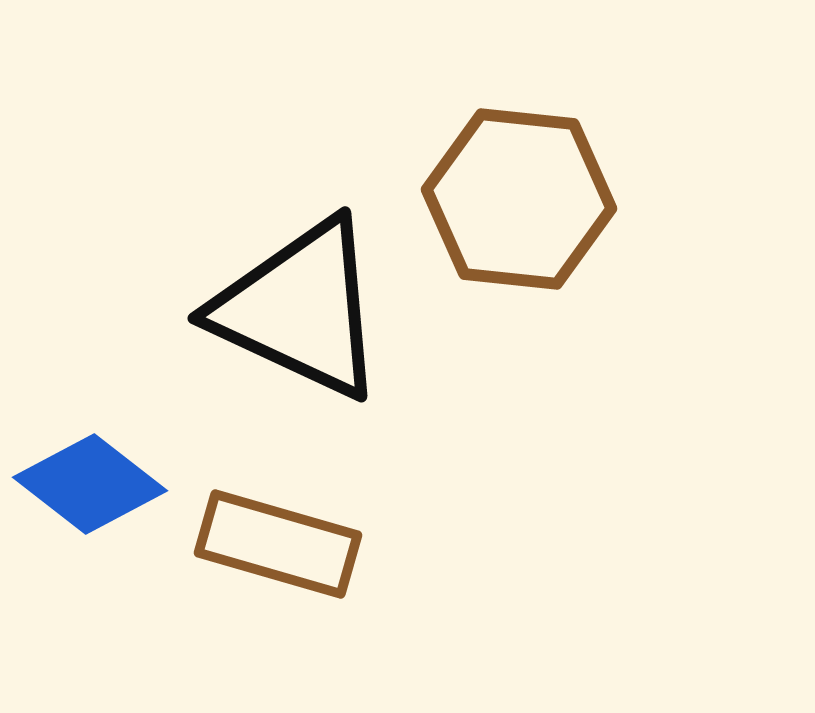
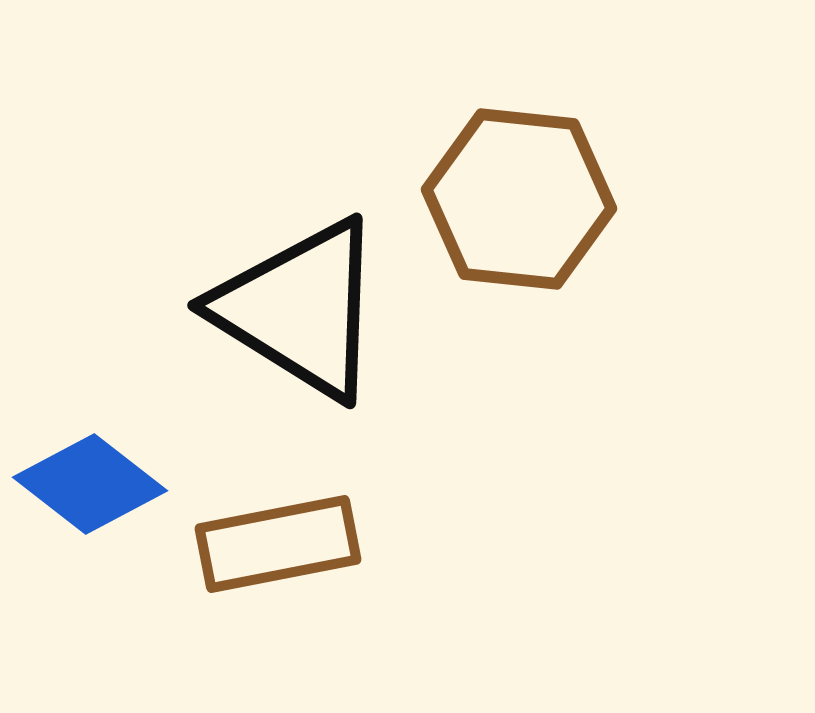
black triangle: rotated 7 degrees clockwise
brown rectangle: rotated 27 degrees counterclockwise
